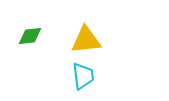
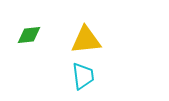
green diamond: moved 1 px left, 1 px up
